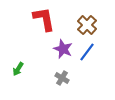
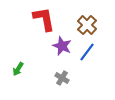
purple star: moved 1 px left, 3 px up
